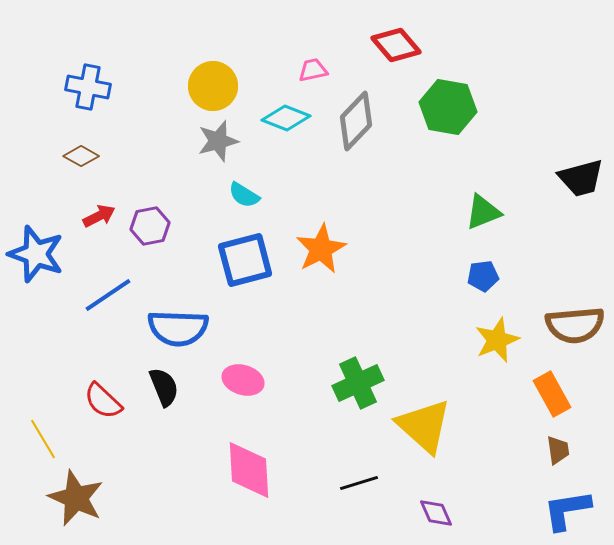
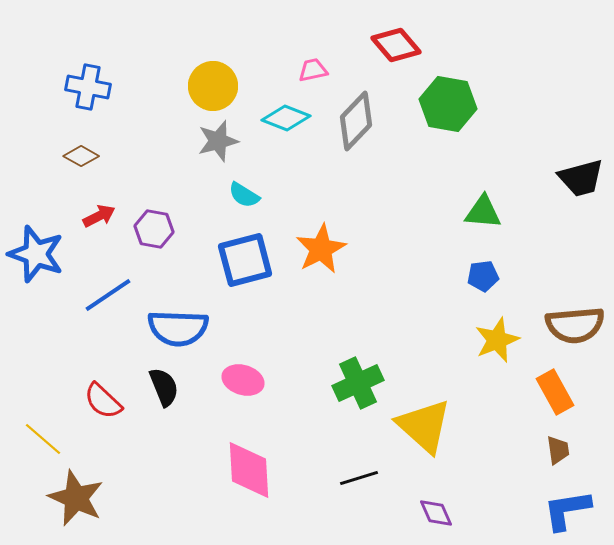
green hexagon: moved 3 px up
green triangle: rotated 27 degrees clockwise
purple hexagon: moved 4 px right, 3 px down; rotated 21 degrees clockwise
orange rectangle: moved 3 px right, 2 px up
yellow line: rotated 18 degrees counterclockwise
black line: moved 5 px up
